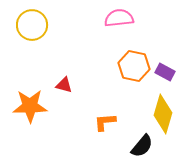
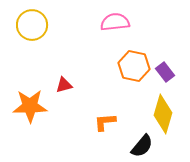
pink semicircle: moved 4 px left, 4 px down
purple rectangle: rotated 24 degrees clockwise
red triangle: rotated 30 degrees counterclockwise
